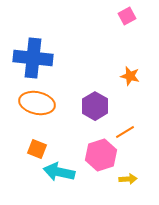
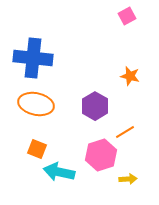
orange ellipse: moved 1 px left, 1 px down
